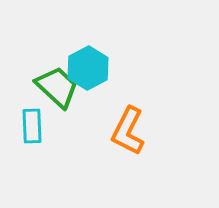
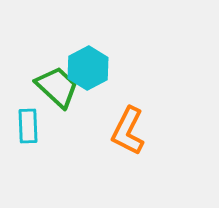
cyan rectangle: moved 4 px left
